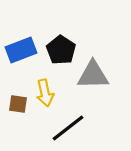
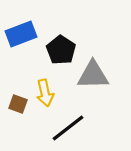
blue rectangle: moved 16 px up
brown square: rotated 12 degrees clockwise
